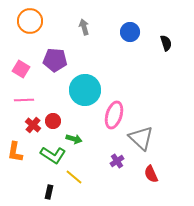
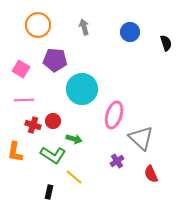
orange circle: moved 8 px right, 4 px down
cyan circle: moved 3 px left, 1 px up
red cross: rotated 21 degrees counterclockwise
